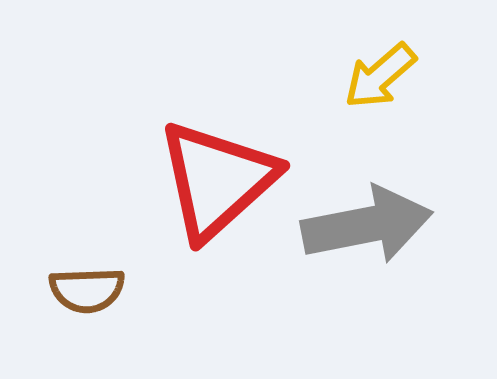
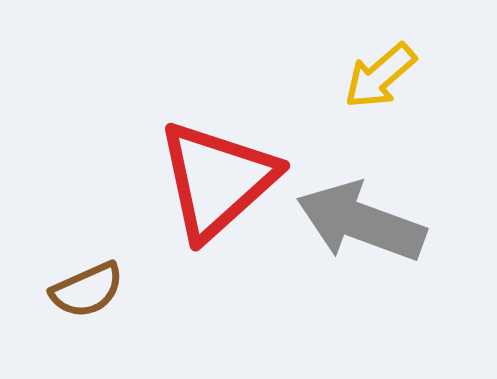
gray arrow: moved 6 px left, 3 px up; rotated 149 degrees counterclockwise
brown semicircle: rotated 22 degrees counterclockwise
